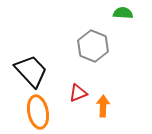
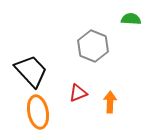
green semicircle: moved 8 px right, 6 px down
orange arrow: moved 7 px right, 4 px up
